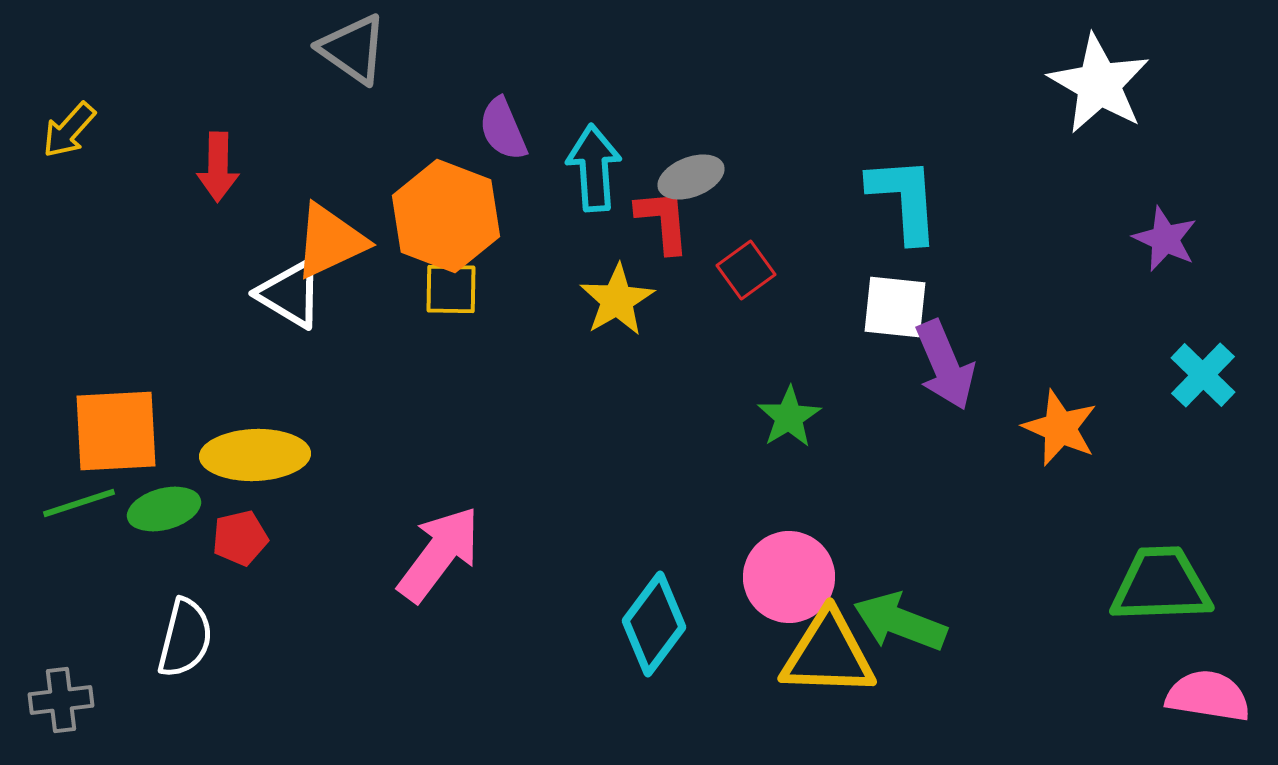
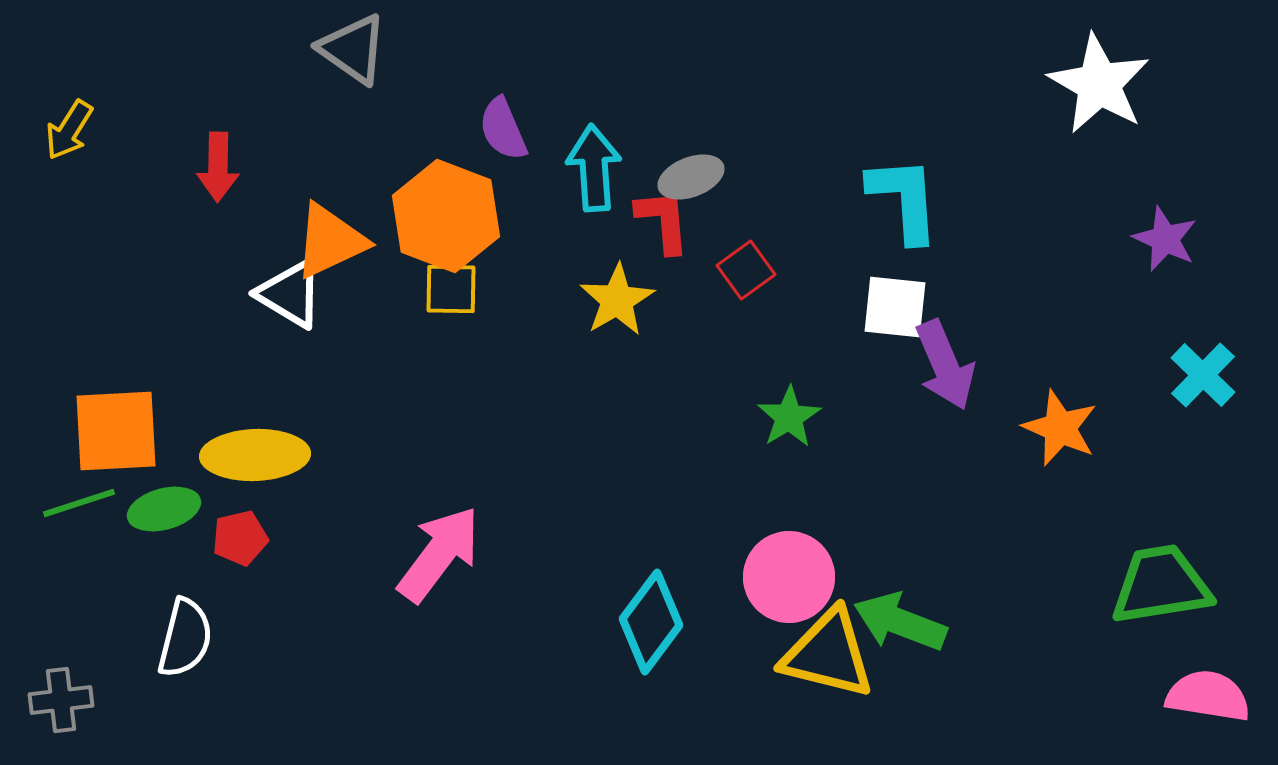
yellow arrow: rotated 10 degrees counterclockwise
green trapezoid: rotated 7 degrees counterclockwise
cyan diamond: moved 3 px left, 2 px up
yellow triangle: rotated 12 degrees clockwise
